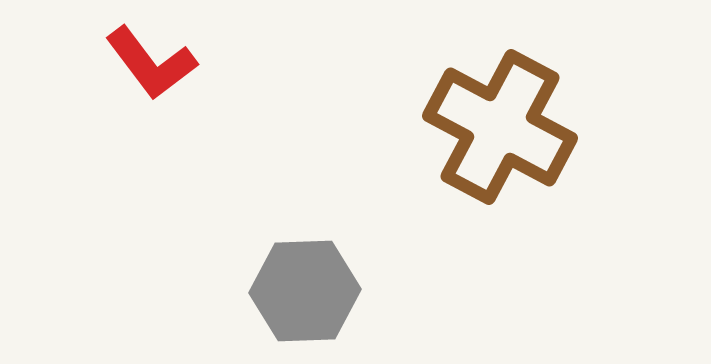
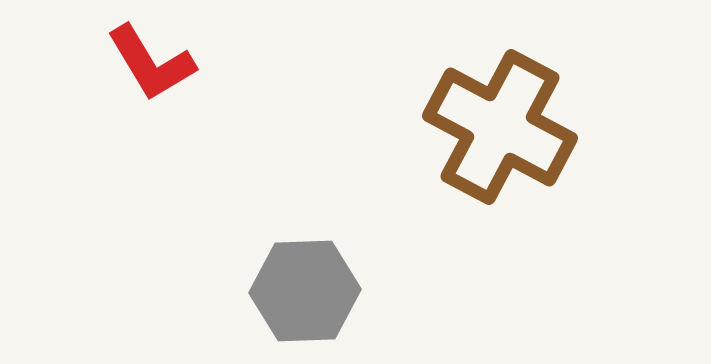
red L-shape: rotated 6 degrees clockwise
